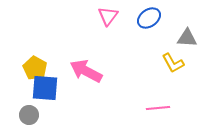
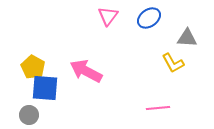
yellow pentagon: moved 2 px left, 1 px up
